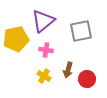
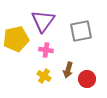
purple triangle: rotated 15 degrees counterclockwise
